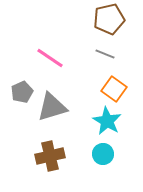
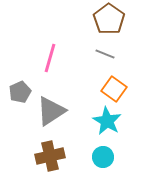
brown pentagon: rotated 24 degrees counterclockwise
pink line: rotated 72 degrees clockwise
gray pentagon: moved 2 px left
gray triangle: moved 1 px left, 4 px down; rotated 16 degrees counterclockwise
cyan circle: moved 3 px down
